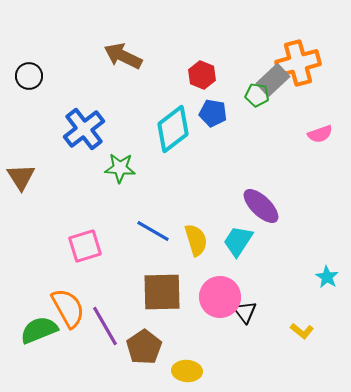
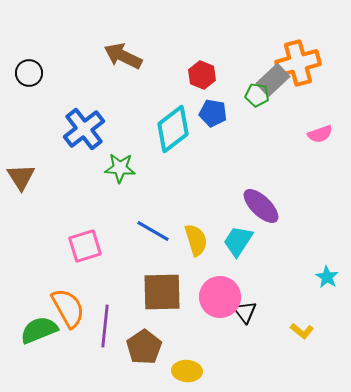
black circle: moved 3 px up
purple line: rotated 36 degrees clockwise
